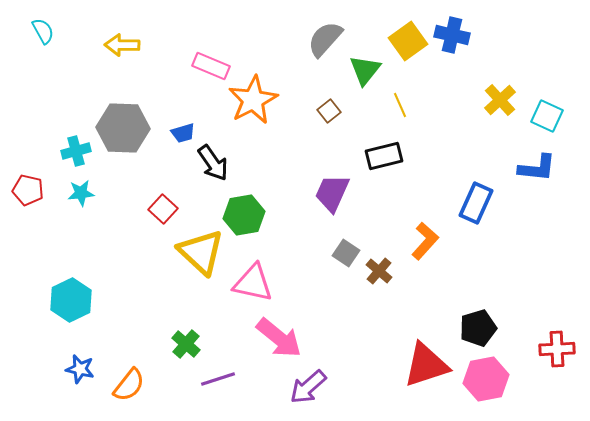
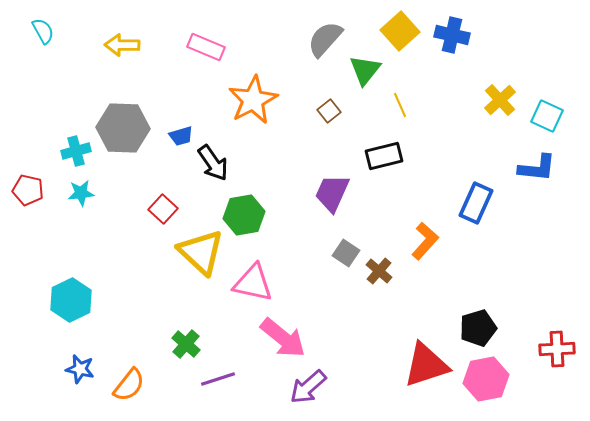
yellow square: moved 8 px left, 10 px up; rotated 6 degrees counterclockwise
pink rectangle: moved 5 px left, 19 px up
blue trapezoid: moved 2 px left, 3 px down
pink arrow: moved 4 px right
